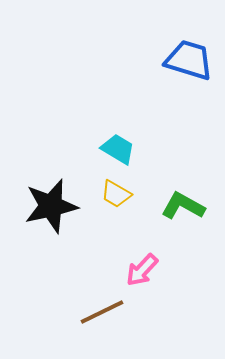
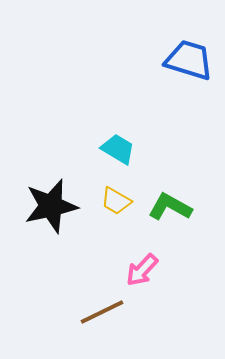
yellow trapezoid: moved 7 px down
green L-shape: moved 13 px left, 1 px down
